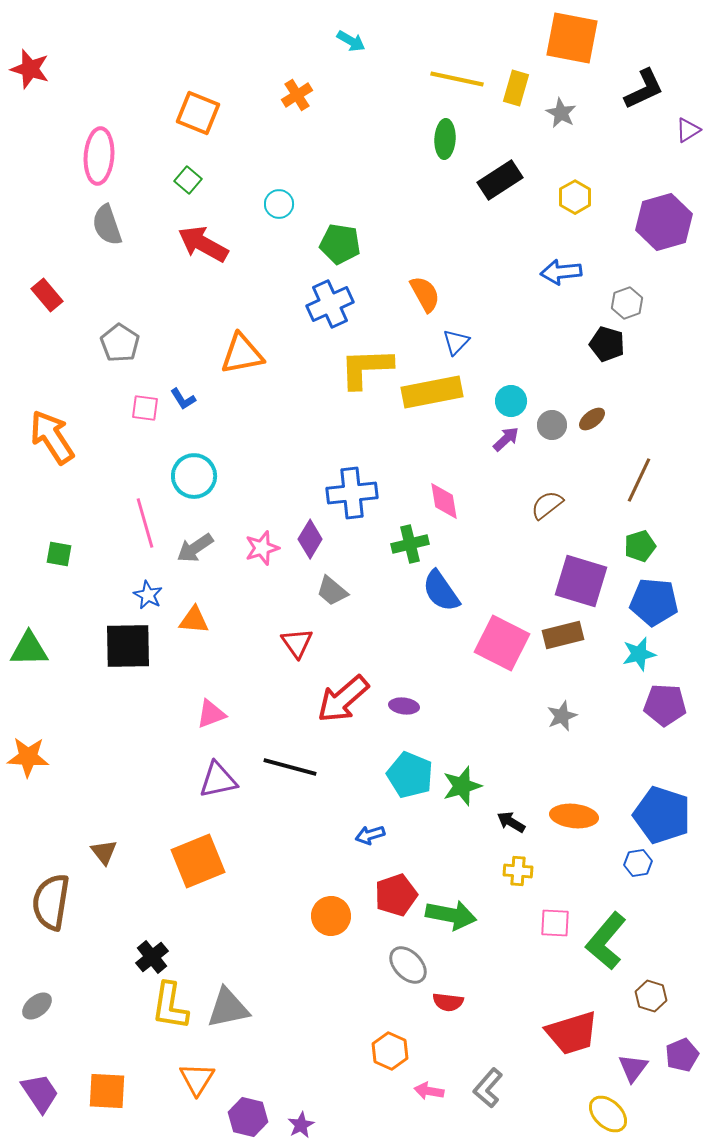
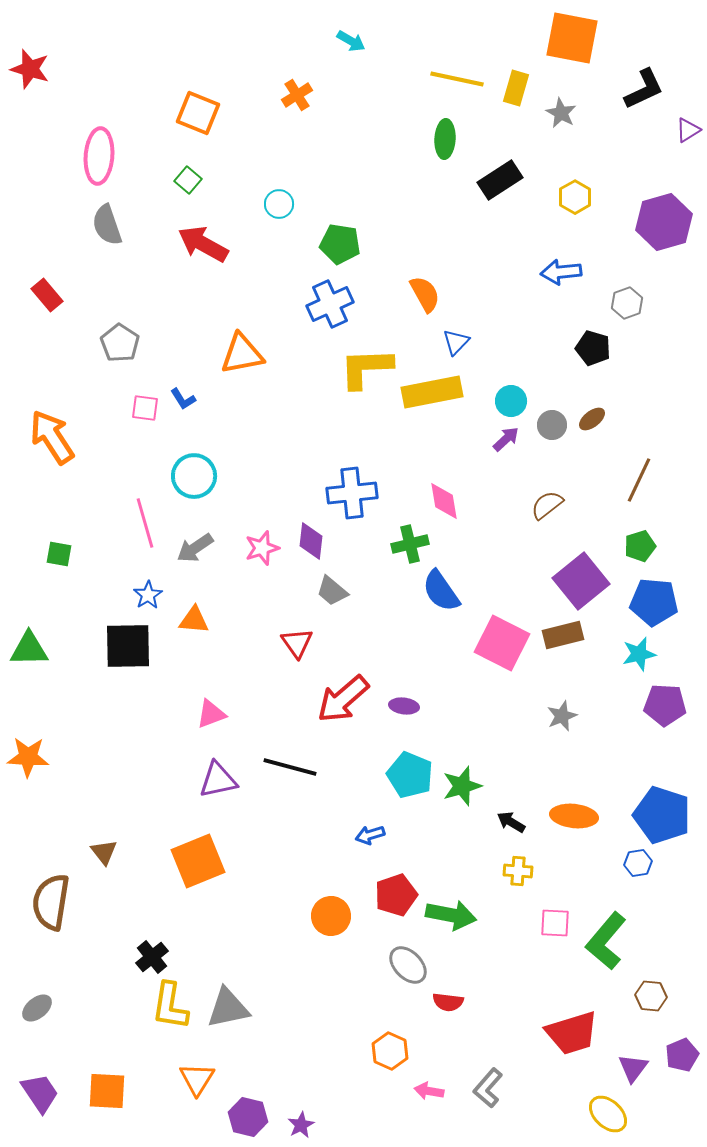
black pentagon at (607, 344): moved 14 px left, 4 px down
purple diamond at (310, 539): moved 1 px right, 2 px down; rotated 24 degrees counterclockwise
purple square at (581, 581): rotated 34 degrees clockwise
blue star at (148, 595): rotated 12 degrees clockwise
brown hexagon at (651, 996): rotated 12 degrees counterclockwise
gray ellipse at (37, 1006): moved 2 px down
